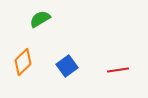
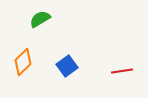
red line: moved 4 px right, 1 px down
